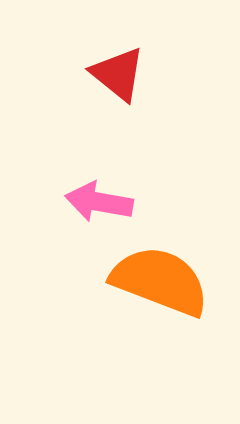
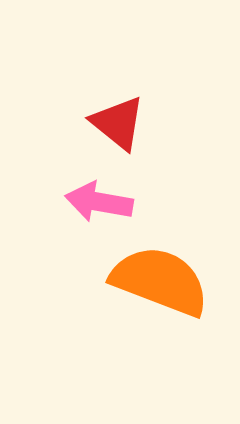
red triangle: moved 49 px down
